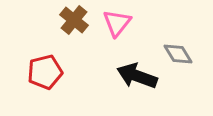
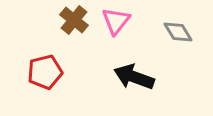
pink triangle: moved 1 px left, 2 px up
gray diamond: moved 22 px up
black arrow: moved 3 px left, 1 px down
